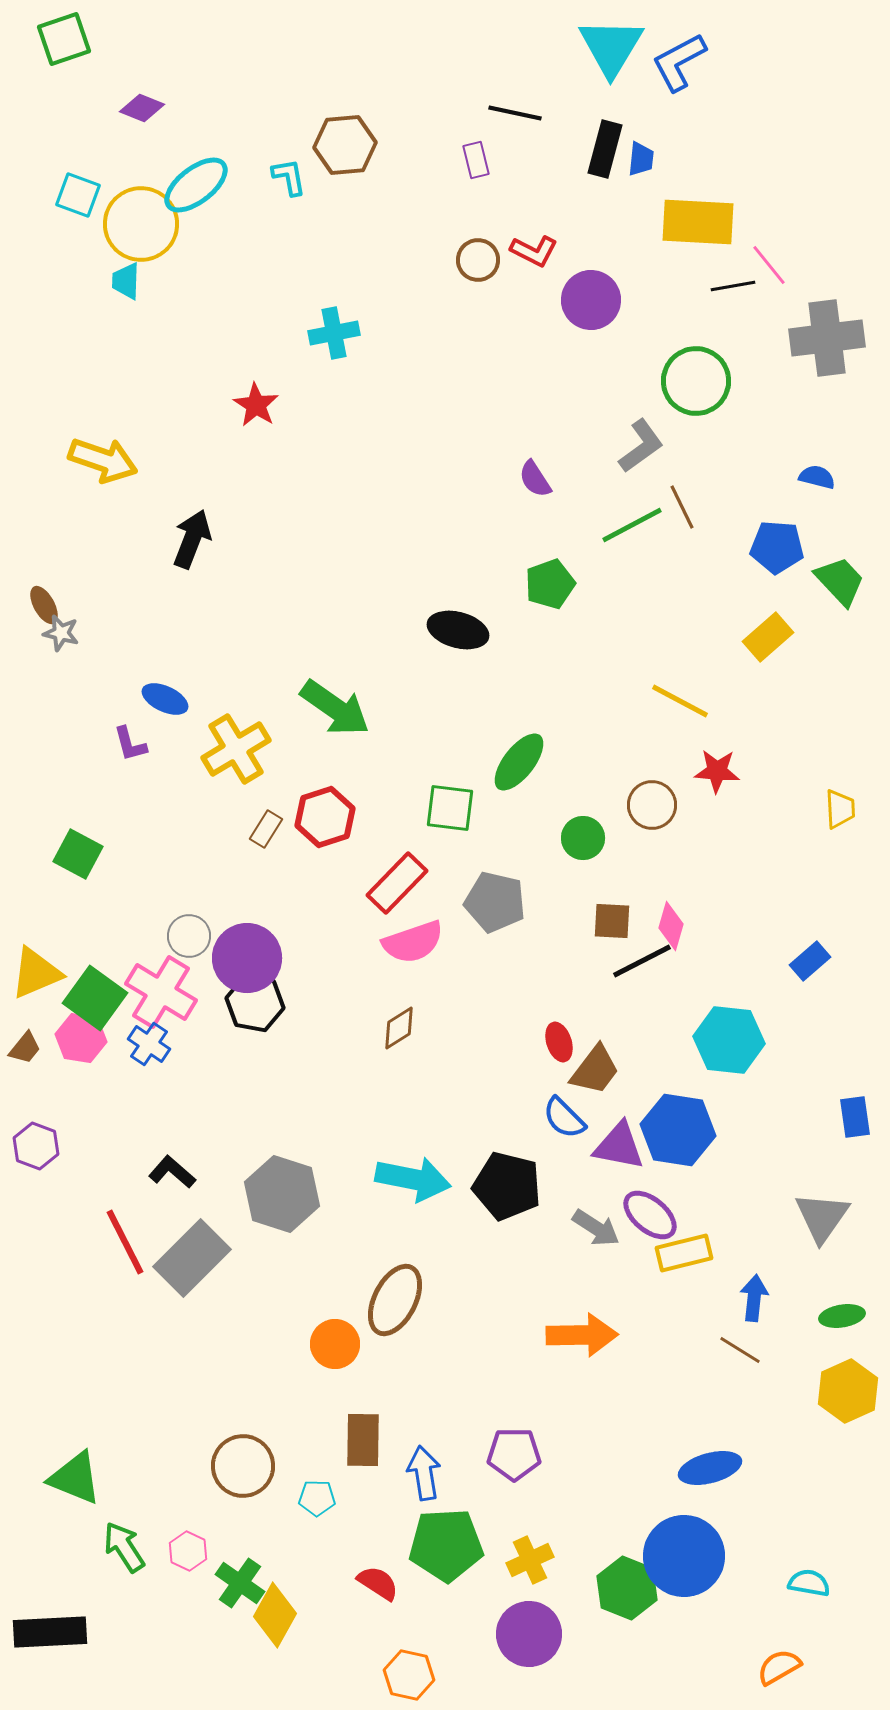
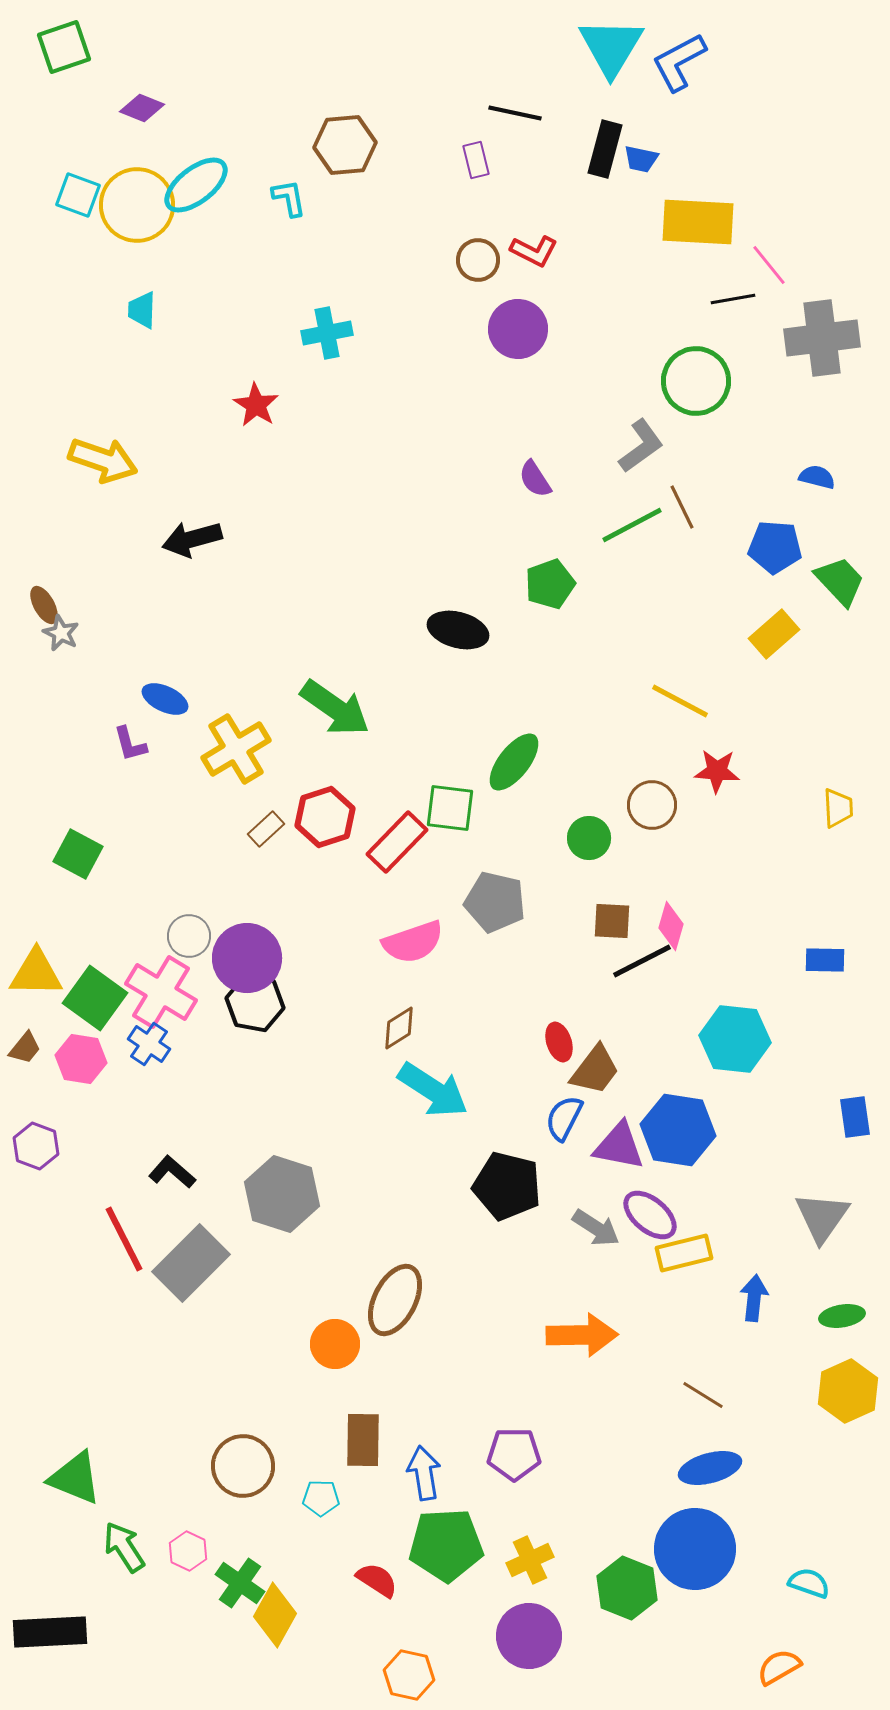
green square at (64, 39): moved 8 px down
blue trapezoid at (641, 159): rotated 96 degrees clockwise
cyan L-shape at (289, 177): moved 21 px down
yellow circle at (141, 224): moved 4 px left, 19 px up
cyan trapezoid at (126, 281): moved 16 px right, 29 px down
black line at (733, 286): moved 13 px down
purple circle at (591, 300): moved 73 px left, 29 px down
cyan cross at (334, 333): moved 7 px left
gray cross at (827, 338): moved 5 px left
black arrow at (192, 539): rotated 126 degrees counterclockwise
blue pentagon at (777, 547): moved 2 px left
gray star at (61, 633): rotated 12 degrees clockwise
yellow rectangle at (768, 637): moved 6 px right, 3 px up
green ellipse at (519, 762): moved 5 px left
yellow trapezoid at (840, 809): moved 2 px left, 1 px up
brown rectangle at (266, 829): rotated 15 degrees clockwise
green circle at (583, 838): moved 6 px right
red rectangle at (397, 883): moved 41 px up
blue rectangle at (810, 961): moved 15 px right, 1 px up; rotated 42 degrees clockwise
yellow triangle at (36, 973): rotated 24 degrees clockwise
pink hexagon at (81, 1038): moved 21 px down
cyan hexagon at (729, 1040): moved 6 px right, 1 px up
blue semicircle at (564, 1118): rotated 72 degrees clockwise
cyan arrow at (413, 1179): moved 20 px right, 89 px up; rotated 22 degrees clockwise
red line at (125, 1242): moved 1 px left, 3 px up
gray rectangle at (192, 1258): moved 1 px left, 5 px down
brown line at (740, 1350): moved 37 px left, 45 px down
cyan pentagon at (317, 1498): moved 4 px right
blue circle at (684, 1556): moved 11 px right, 7 px up
red semicircle at (378, 1583): moved 1 px left, 3 px up
cyan semicircle at (809, 1583): rotated 9 degrees clockwise
purple circle at (529, 1634): moved 2 px down
